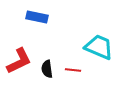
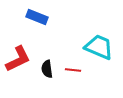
blue rectangle: rotated 10 degrees clockwise
red L-shape: moved 1 px left, 2 px up
